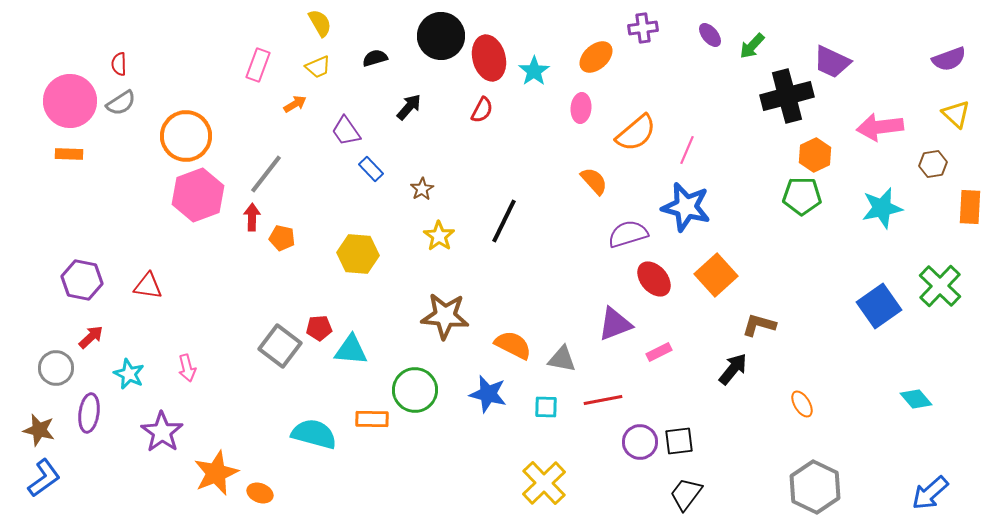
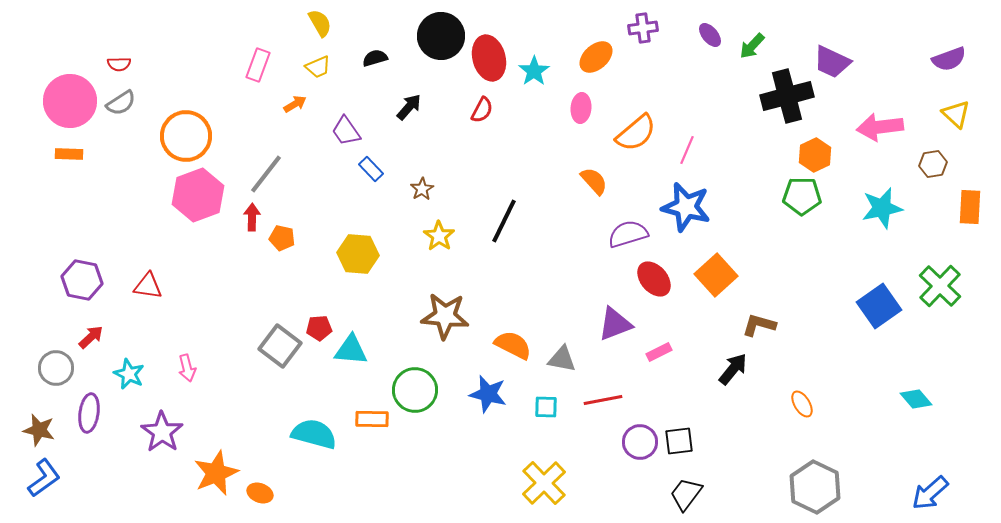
red semicircle at (119, 64): rotated 90 degrees counterclockwise
